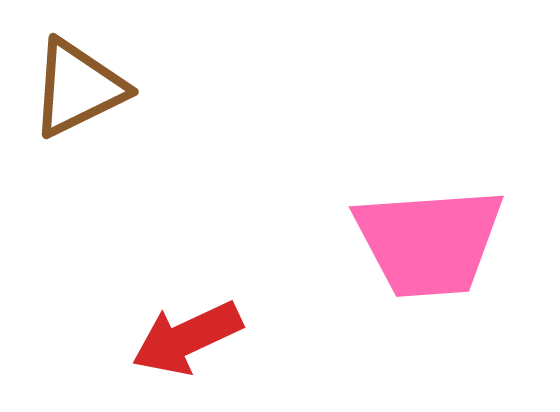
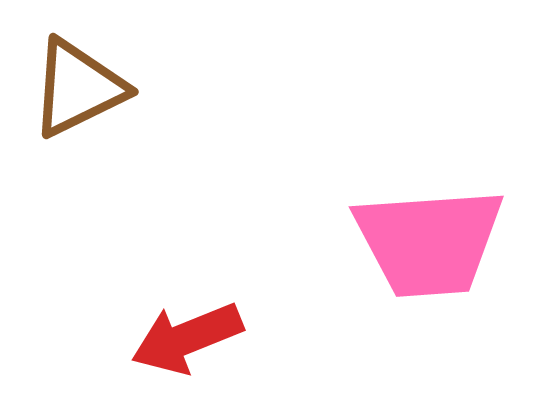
red arrow: rotated 3 degrees clockwise
